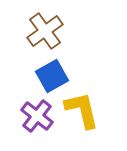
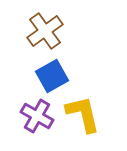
yellow L-shape: moved 1 px right, 4 px down
purple cross: rotated 8 degrees counterclockwise
